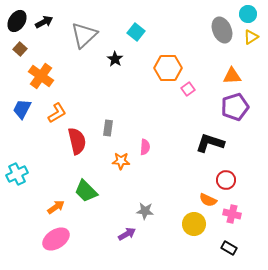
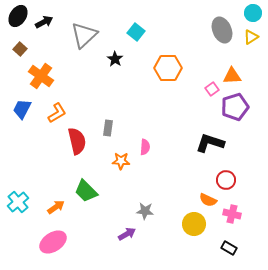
cyan circle: moved 5 px right, 1 px up
black ellipse: moved 1 px right, 5 px up
pink square: moved 24 px right
cyan cross: moved 1 px right, 28 px down; rotated 15 degrees counterclockwise
pink ellipse: moved 3 px left, 3 px down
